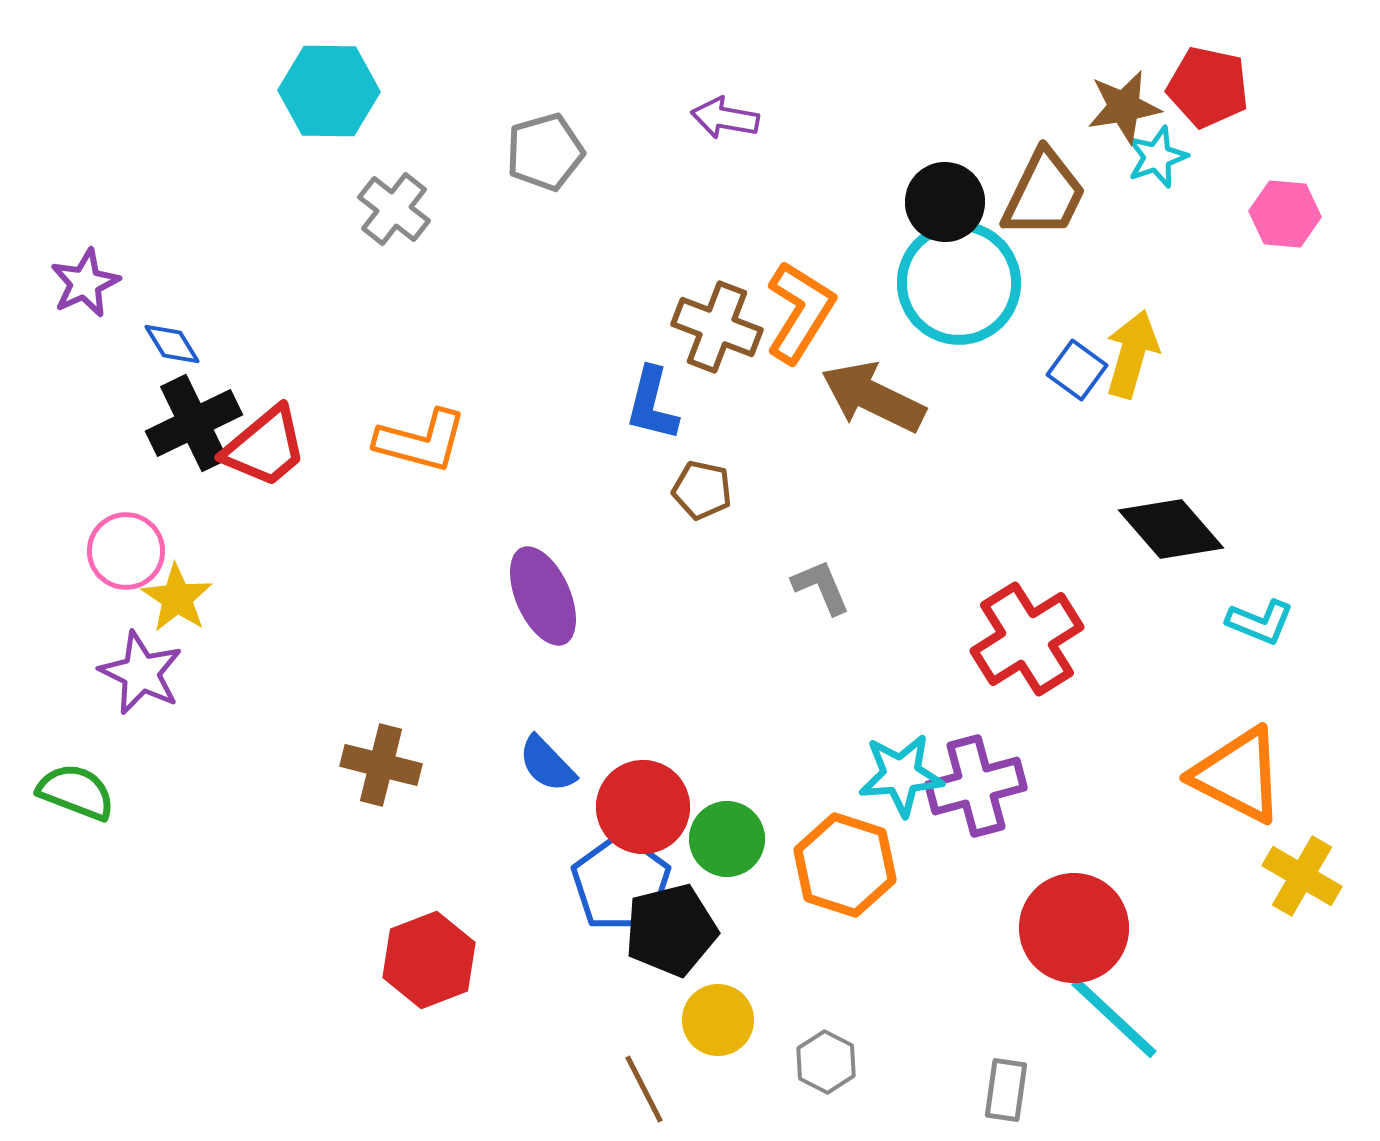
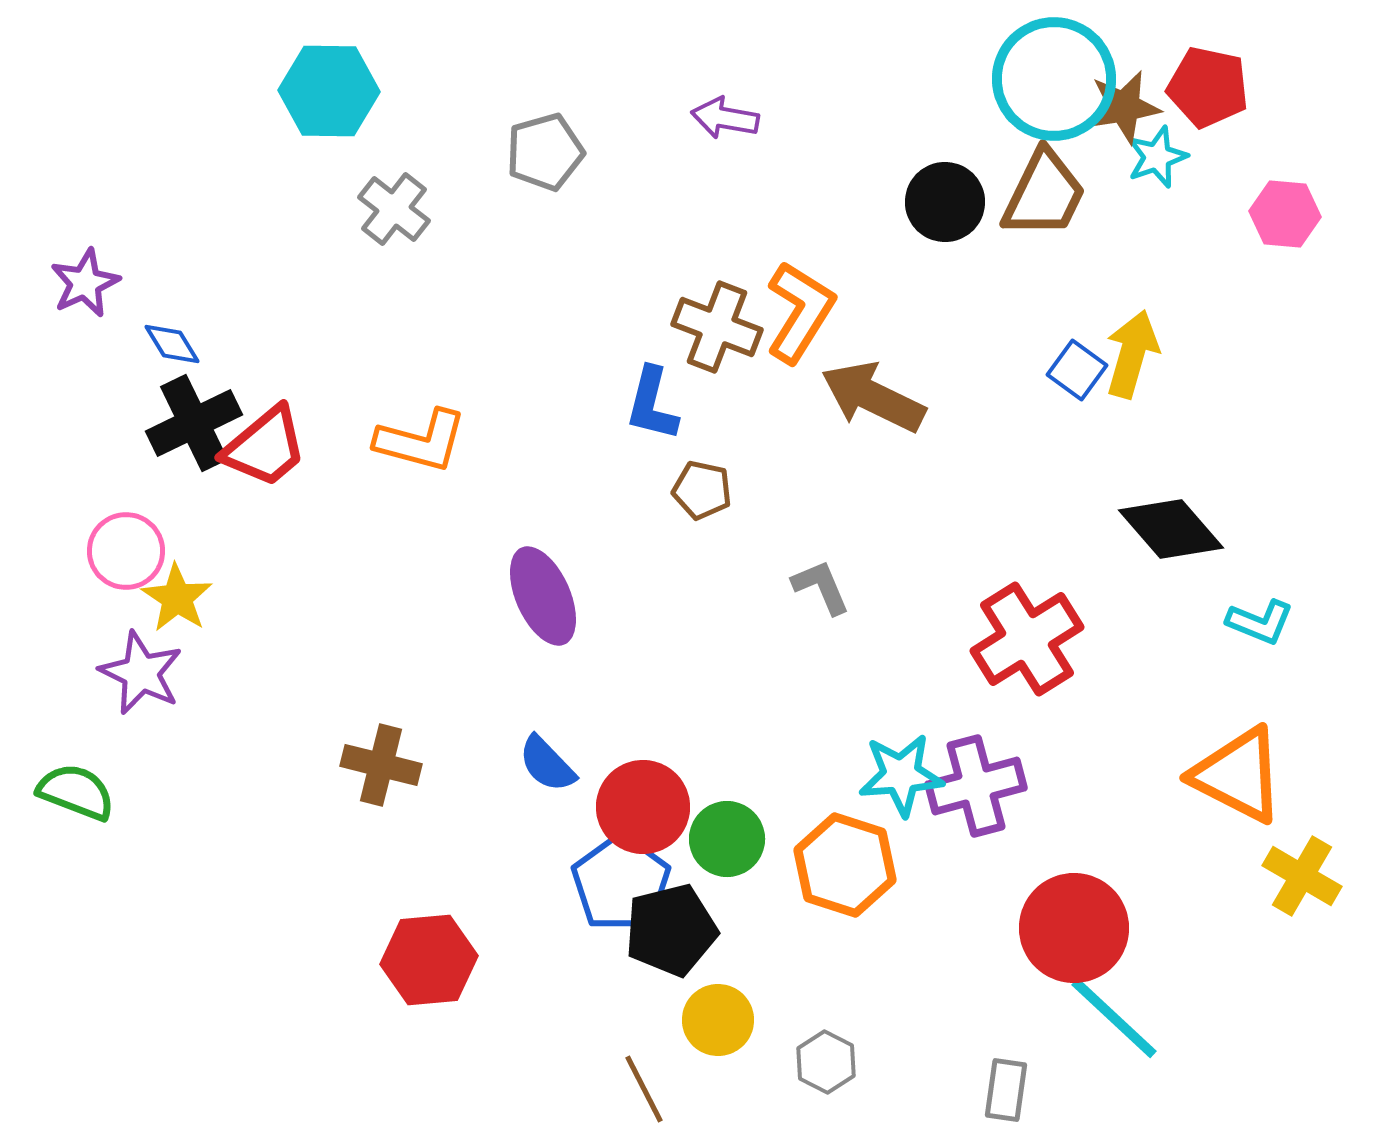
cyan circle at (959, 283): moved 95 px right, 204 px up
red hexagon at (429, 960): rotated 16 degrees clockwise
